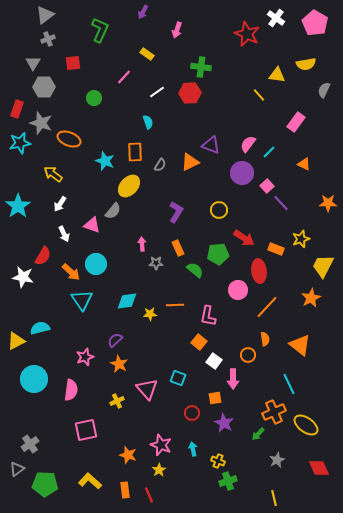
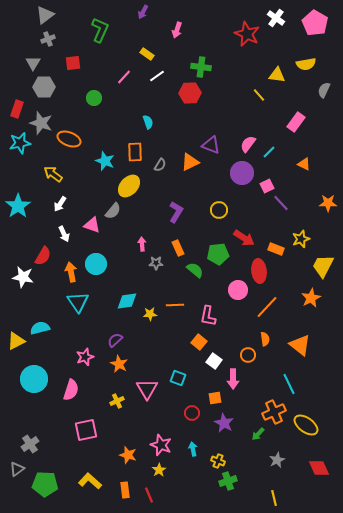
white line at (157, 92): moved 16 px up
pink square at (267, 186): rotated 16 degrees clockwise
orange arrow at (71, 272): rotated 144 degrees counterclockwise
cyan triangle at (82, 300): moved 4 px left, 2 px down
pink triangle at (147, 389): rotated 10 degrees clockwise
pink semicircle at (71, 390): rotated 10 degrees clockwise
